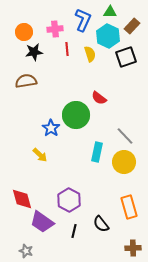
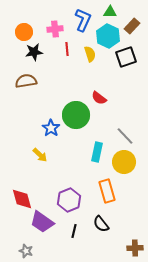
purple hexagon: rotated 10 degrees clockwise
orange rectangle: moved 22 px left, 16 px up
brown cross: moved 2 px right
